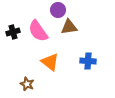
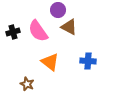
brown triangle: rotated 36 degrees clockwise
